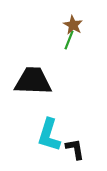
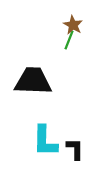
cyan L-shape: moved 4 px left, 6 px down; rotated 16 degrees counterclockwise
black L-shape: rotated 10 degrees clockwise
